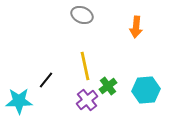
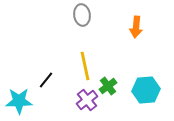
gray ellipse: rotated 60 degrees clockwise
